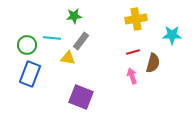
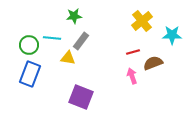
yellow cross: moved 6 px right, 2 px down; rotated 30 degrees counterclockwise
green circle: moved 2 px right
brown semicircle: rotated 126 degrees counterclockwise
